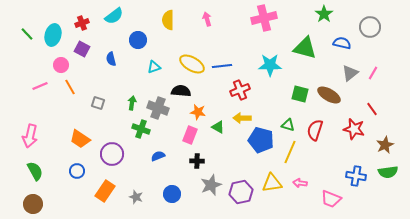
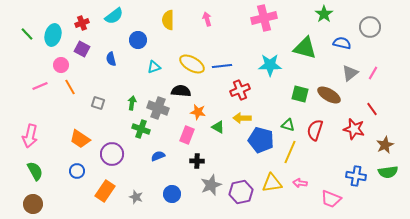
pink rectangle at (190, 135): moved 3 px left
